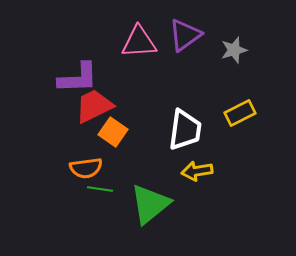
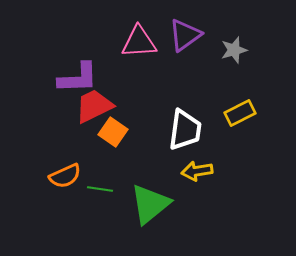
orange semicircle: moved 21 px left, 8 px down; rotated 16 degrees counterclockwise
